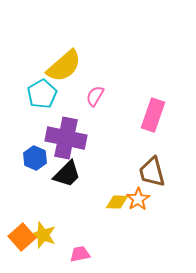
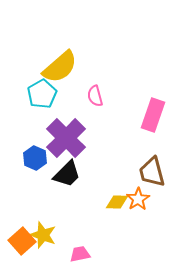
yellow semicircle: moved 4 px left, 1 px down
pink semicircle: rotated 45 degrees counterclockwise
purple cross: rotated 33 degrees clockwise
orange square: moved 4 px down
